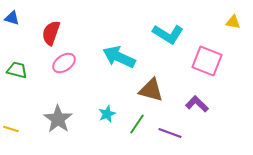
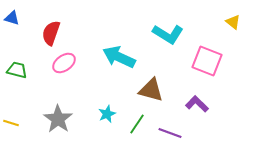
yellow triangle: rotated 28 degrees clockwise
yellow line: moved 6 px up
